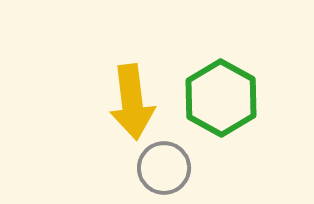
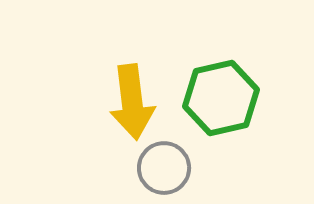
green hexagon: rotated 18 degrees clockwise
